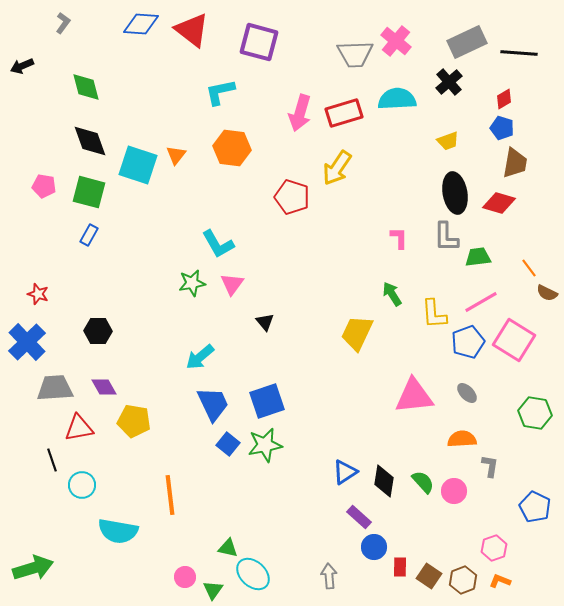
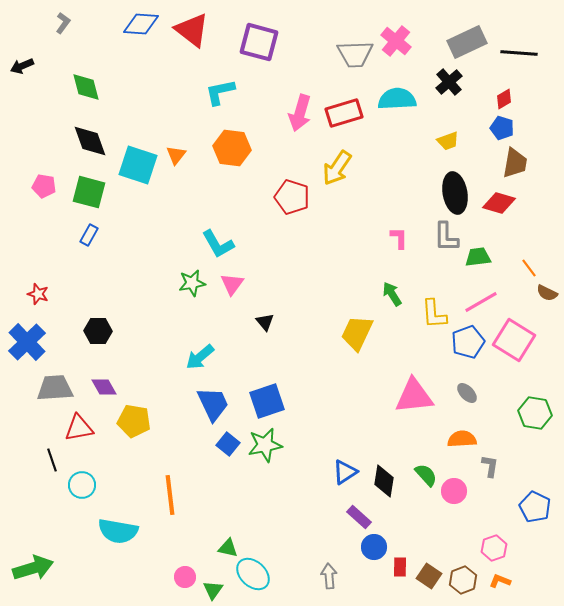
green semicircle at (423, 482): moved 3 px right, 7 px up
